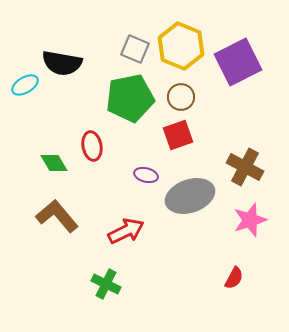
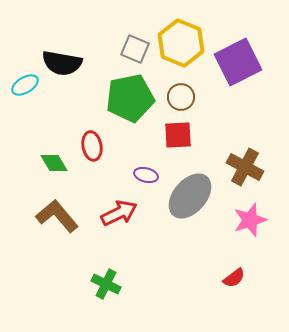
yellow hexagon: moved 3 px up
red square: rotated 16 degrees clockwise
gray ellipse: rotated 30 degrees counterclockwise
red arrow: moved 7 px left, 18 px up
red semicircle: rotated 25 degrees clockwise
